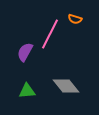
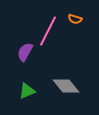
pink line: moved 2 px left, 3 px up
green triangle: rotated 18 degrees counterclockwise
